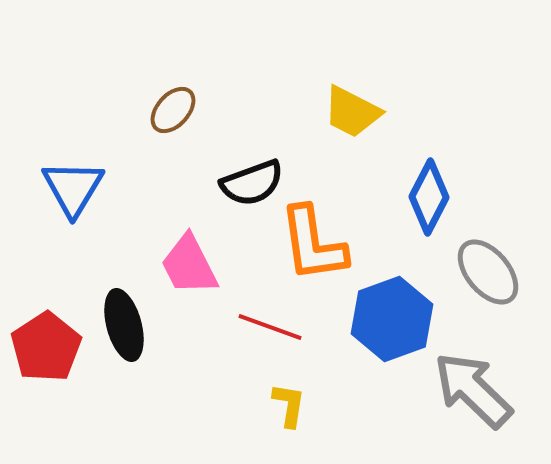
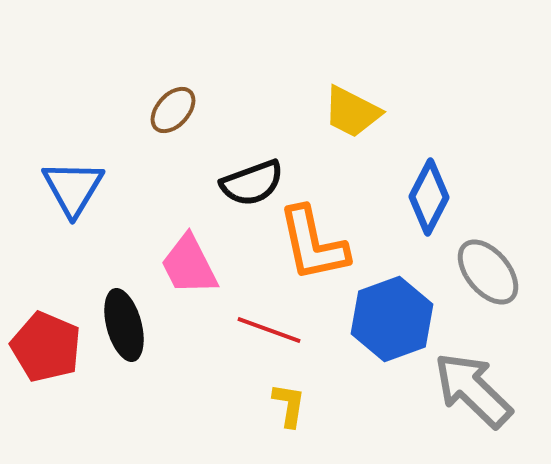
orange L-shape: rotated 4 degrees counterclockwise
red line: moved 1 px left, 3 px down
red pentagon: rotated 16 degrees counterclockwise
